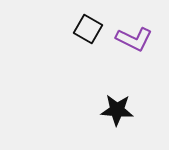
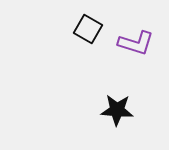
purple L-shape: moved 2 px right, 4 px down; rotated 9 degrees counterclockwise
